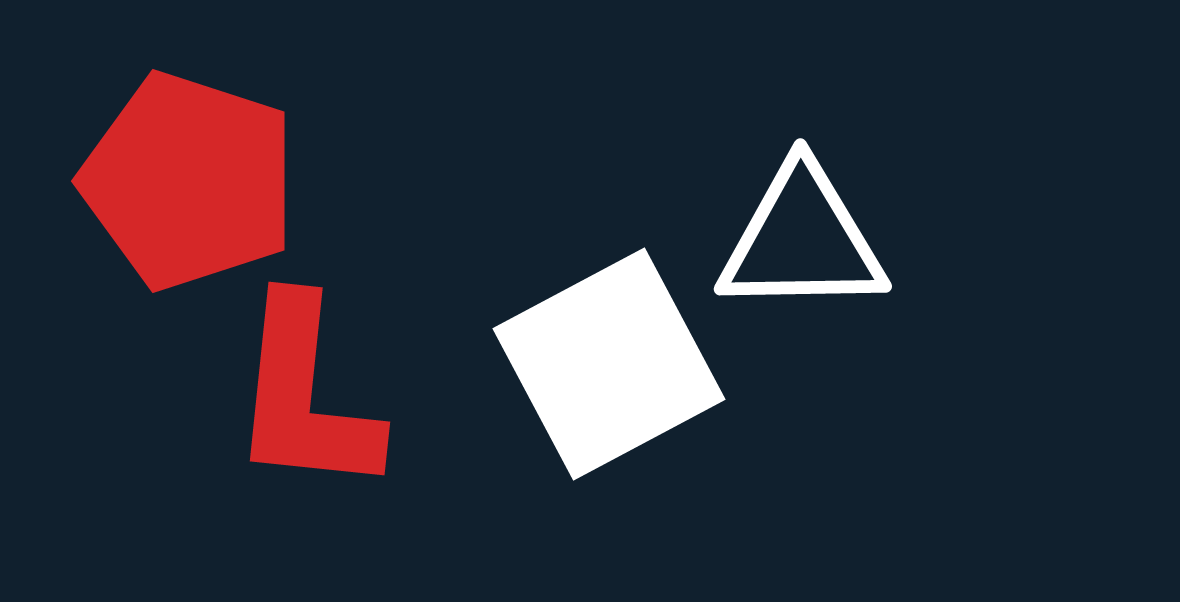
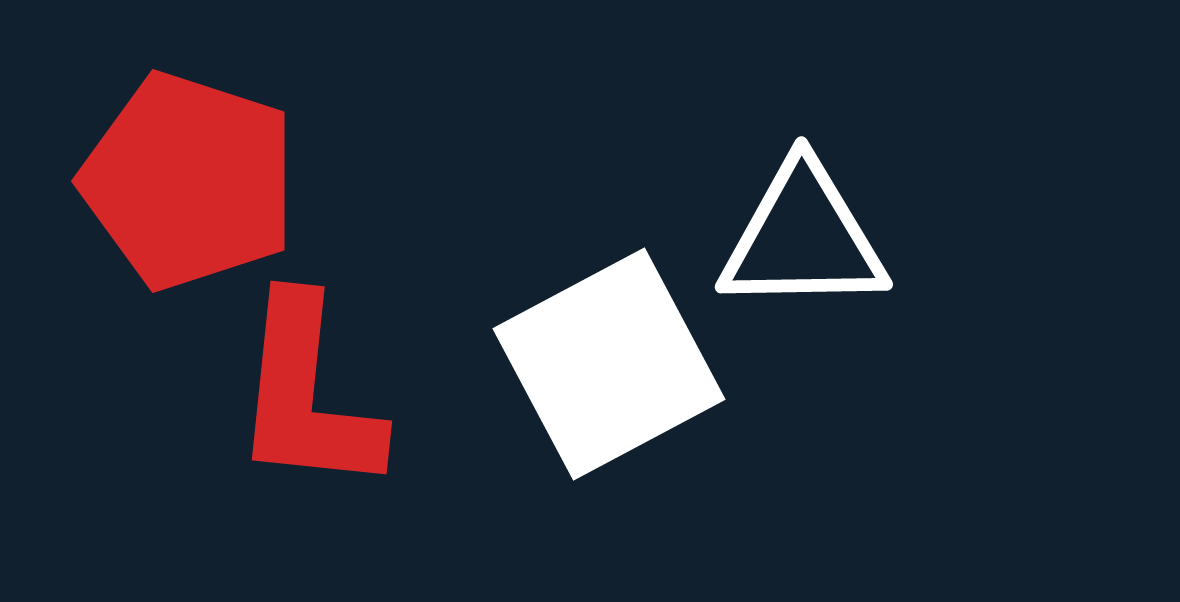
white triangle: moved 1 px right, 2 px up
red L-shape: moved 2 px right, 1 px up
